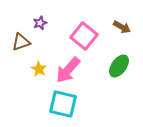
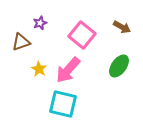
pink square: moved 2 px left, 1 px up
